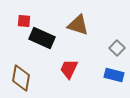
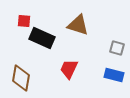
gray square: rotated 28 degrees counterclockwise
